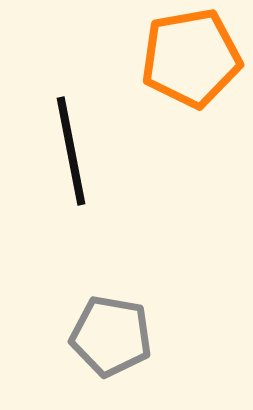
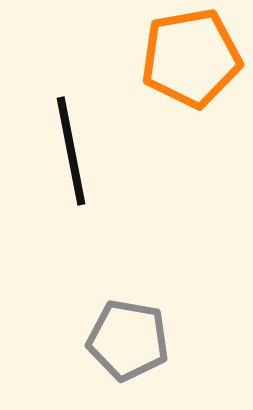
gray pentagon: moved 17 px right, 4 px down
